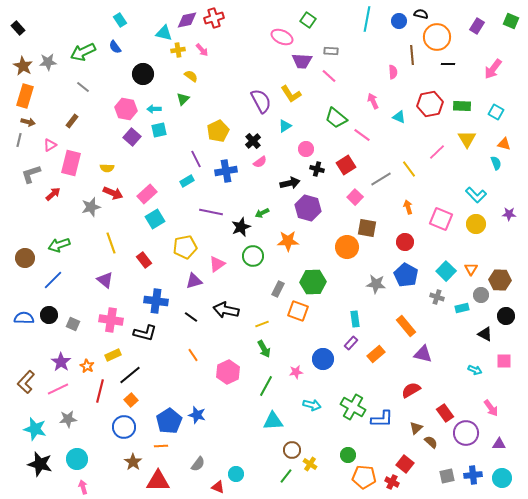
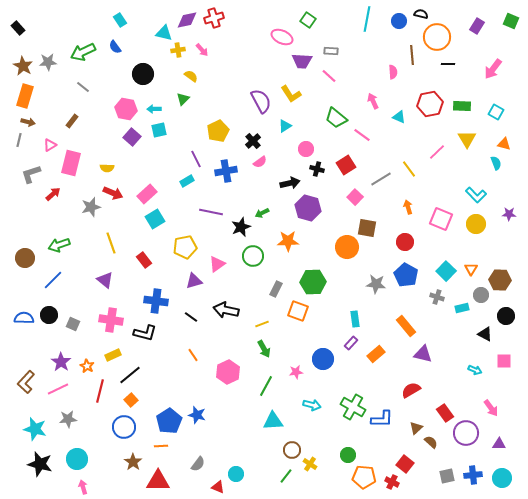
gray rectangle at (278, 289): moved 2 px left
